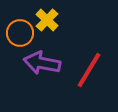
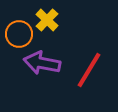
orange circle: moved 1 px left, 1 px down
